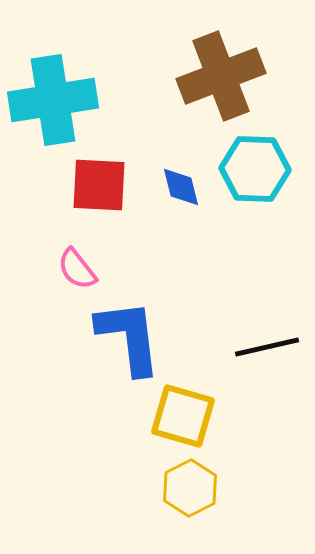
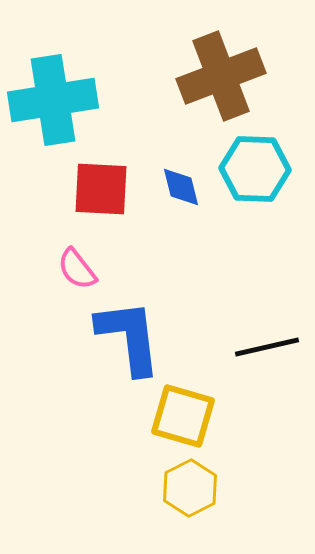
red square: moved 2 px right, 4 px down
